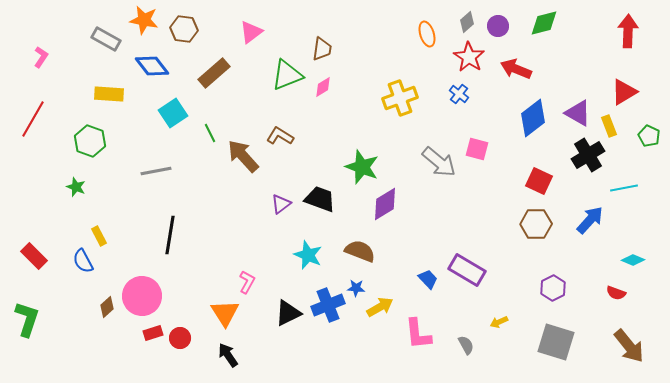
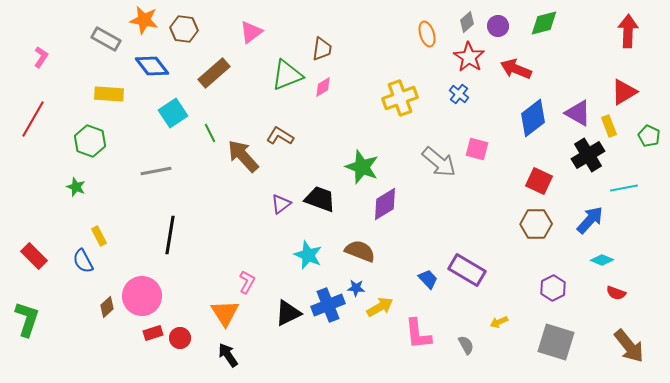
cyan diamond at (633, 260): moved 31 px left
